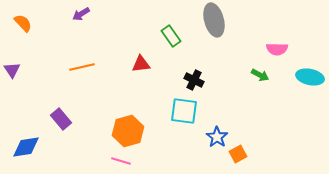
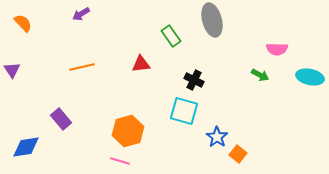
gray ellipse: moved 2 px left
cyan square: rotated 8 degrees clockwise
orange square: rotated 24 degrees counterclockwise
pink line: moved 1 px left
